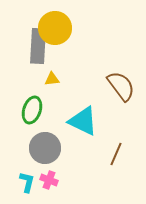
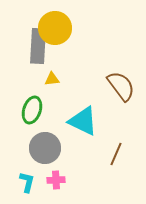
pink cross: moved 7 px right; rotated 24 degrees counterclockwise
